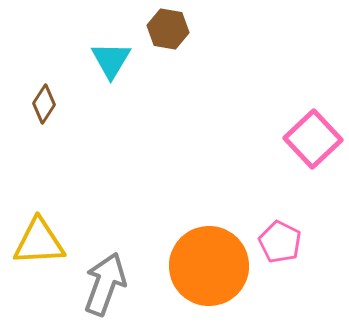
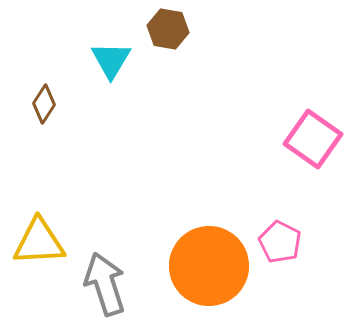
pink square: rotated 12 degrees counterclockwise
gray arrow: rotated 38 degrees counterclockwise
